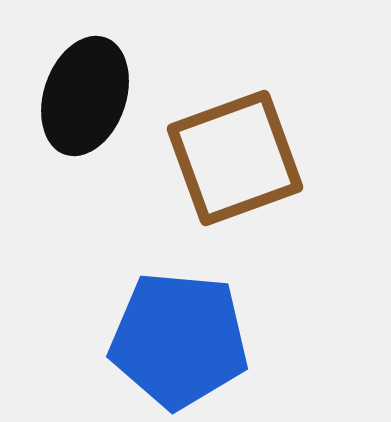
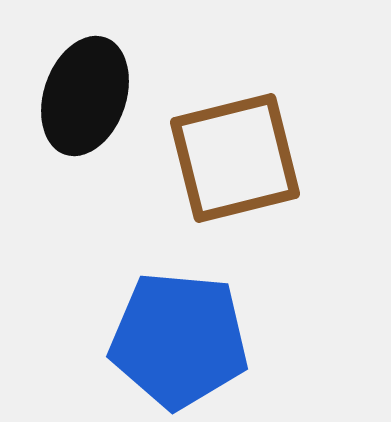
brown square: rotated 6 degrees clockwise
